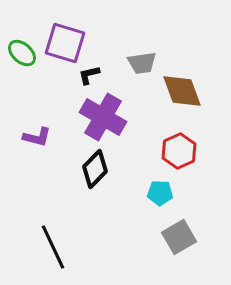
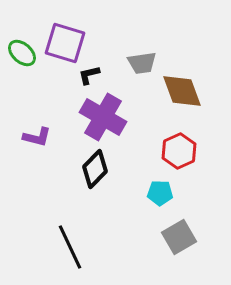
black line: moved 17 px right
